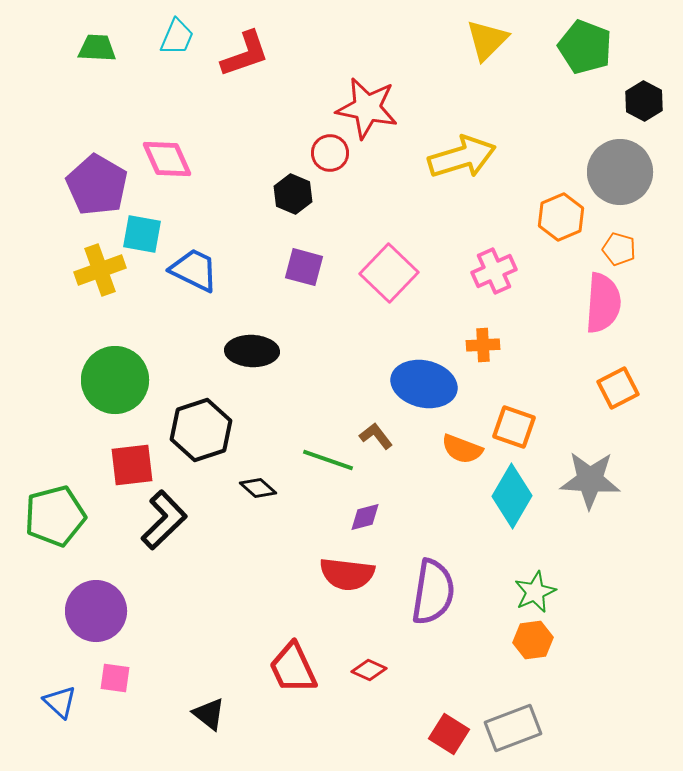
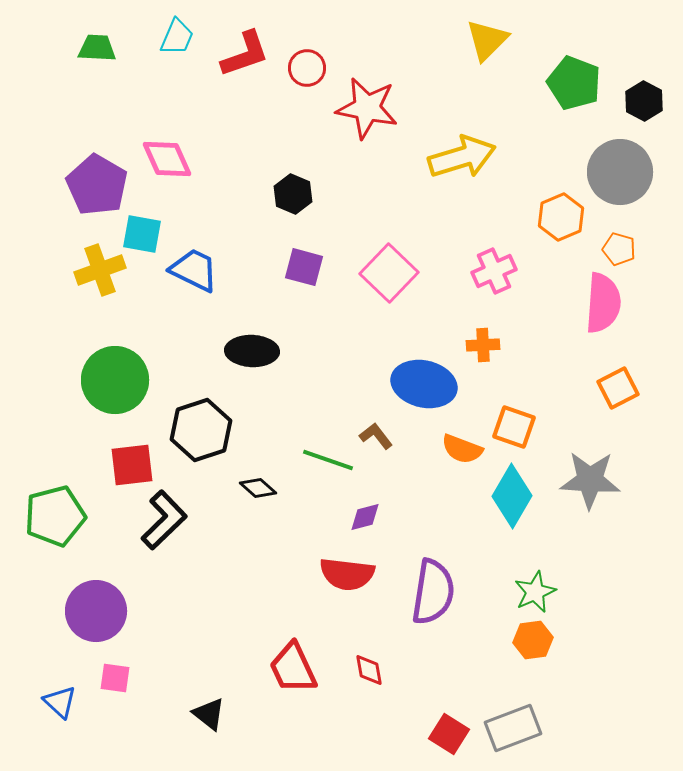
green pentagon at (585, 47): moved 11 px left, 36 px down
red circle at (330, 153): moved 23 px left, 85 px up
red diamond at (369, 670): rotated 56 degrees clockwise
